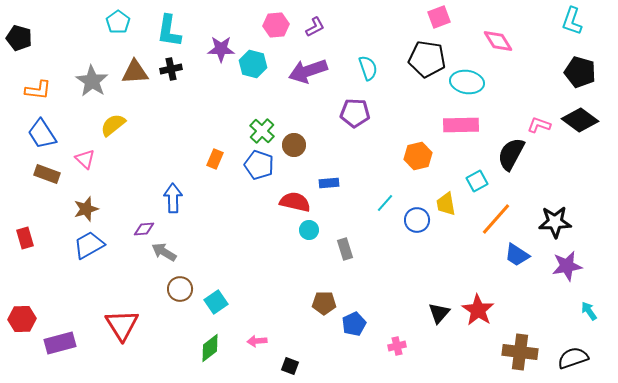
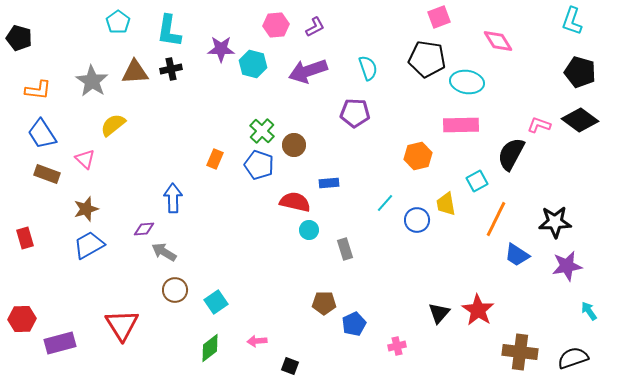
orange line at (496, 219): rotated 15 degrees counterclockwise
brown circle at (180, 289): moved 5 px left, 1 px down
